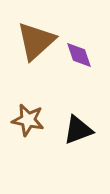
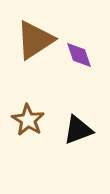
brown triangle: moved 1 px left, 1 px up; rotated 9 degrees clockwise
brown star: rotated 20 degrees clockwise
